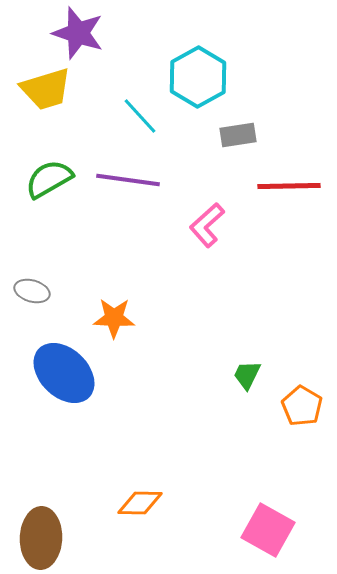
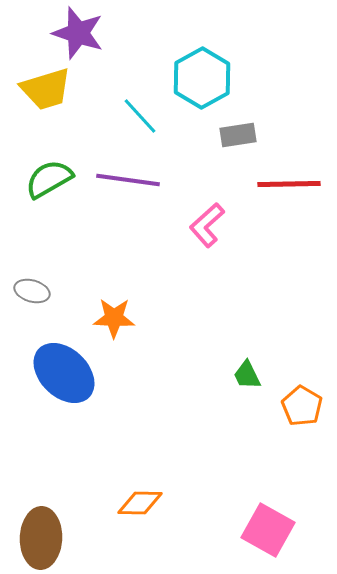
cyan hexagon: moved 4 px right, 1 px down
red line: moved 2 px up
green trapezoid: rotated 52 degrees counterclockwise
